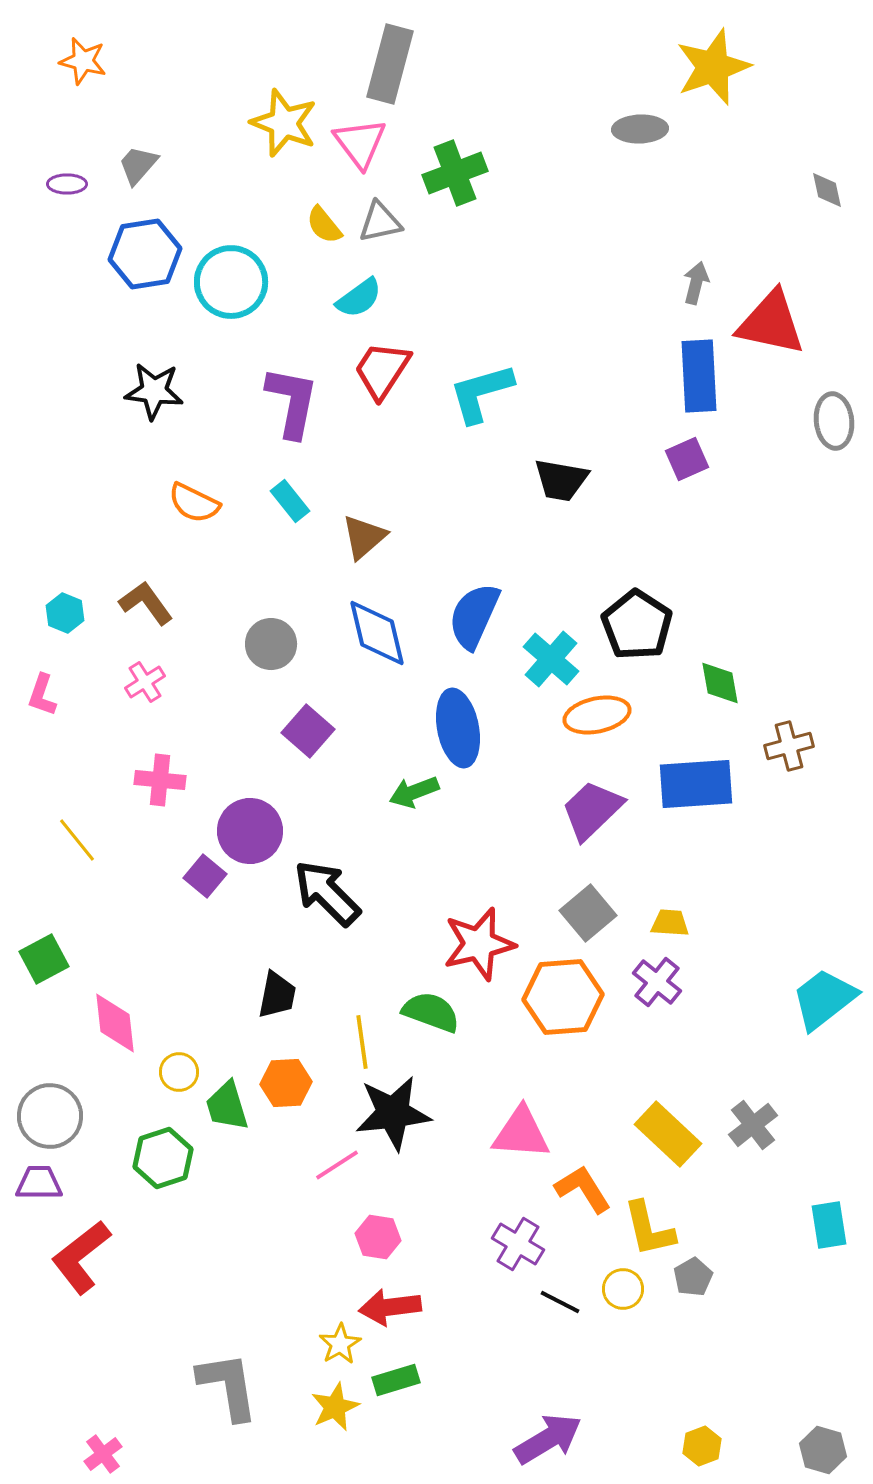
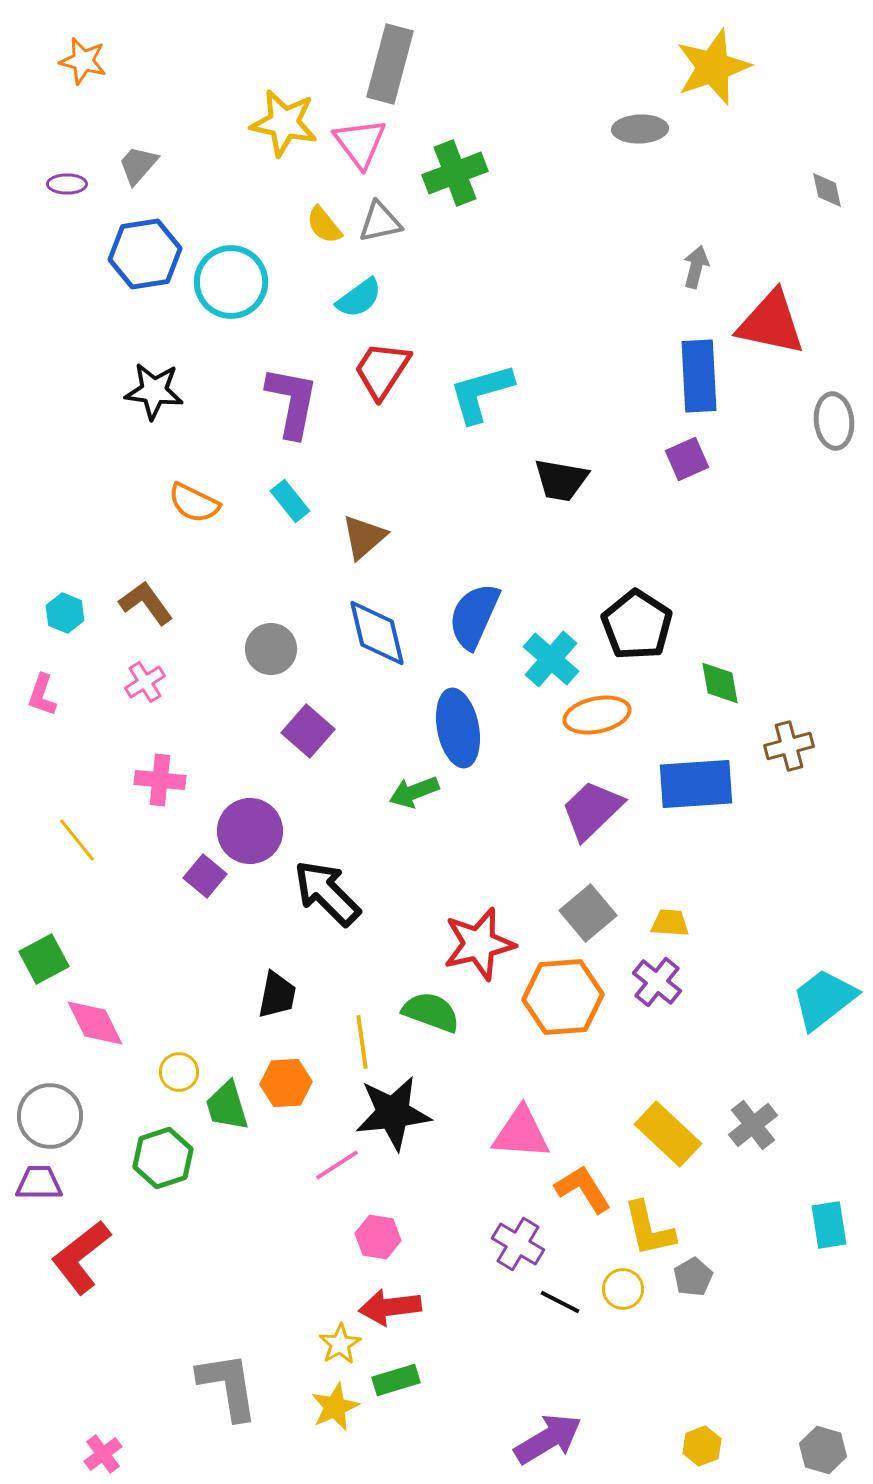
yellow star at (284, 123): rotated 10 degrees counterclockwise
gray arrow at (696, 283): moved 16 px up
gray circle at (271, 644): moved 5 px down
pink diamond at (115, 1023): moved 20 px left; rotated 20 degrees counterclockwise
